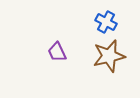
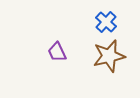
blue cross: rotated 15 degrees clockwise
